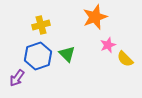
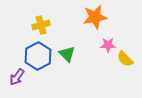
orange star: rotated 10 degrees clockwise
pink star: rotated 21 degrees clockwise
blue hexagon: rotated 8 degrees counterclockwise
purple arrow: moved 1 px up
